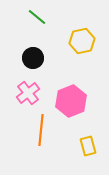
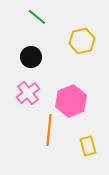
black circle: moved 2 px left, 1 px up
orange line: moved 8 px right
